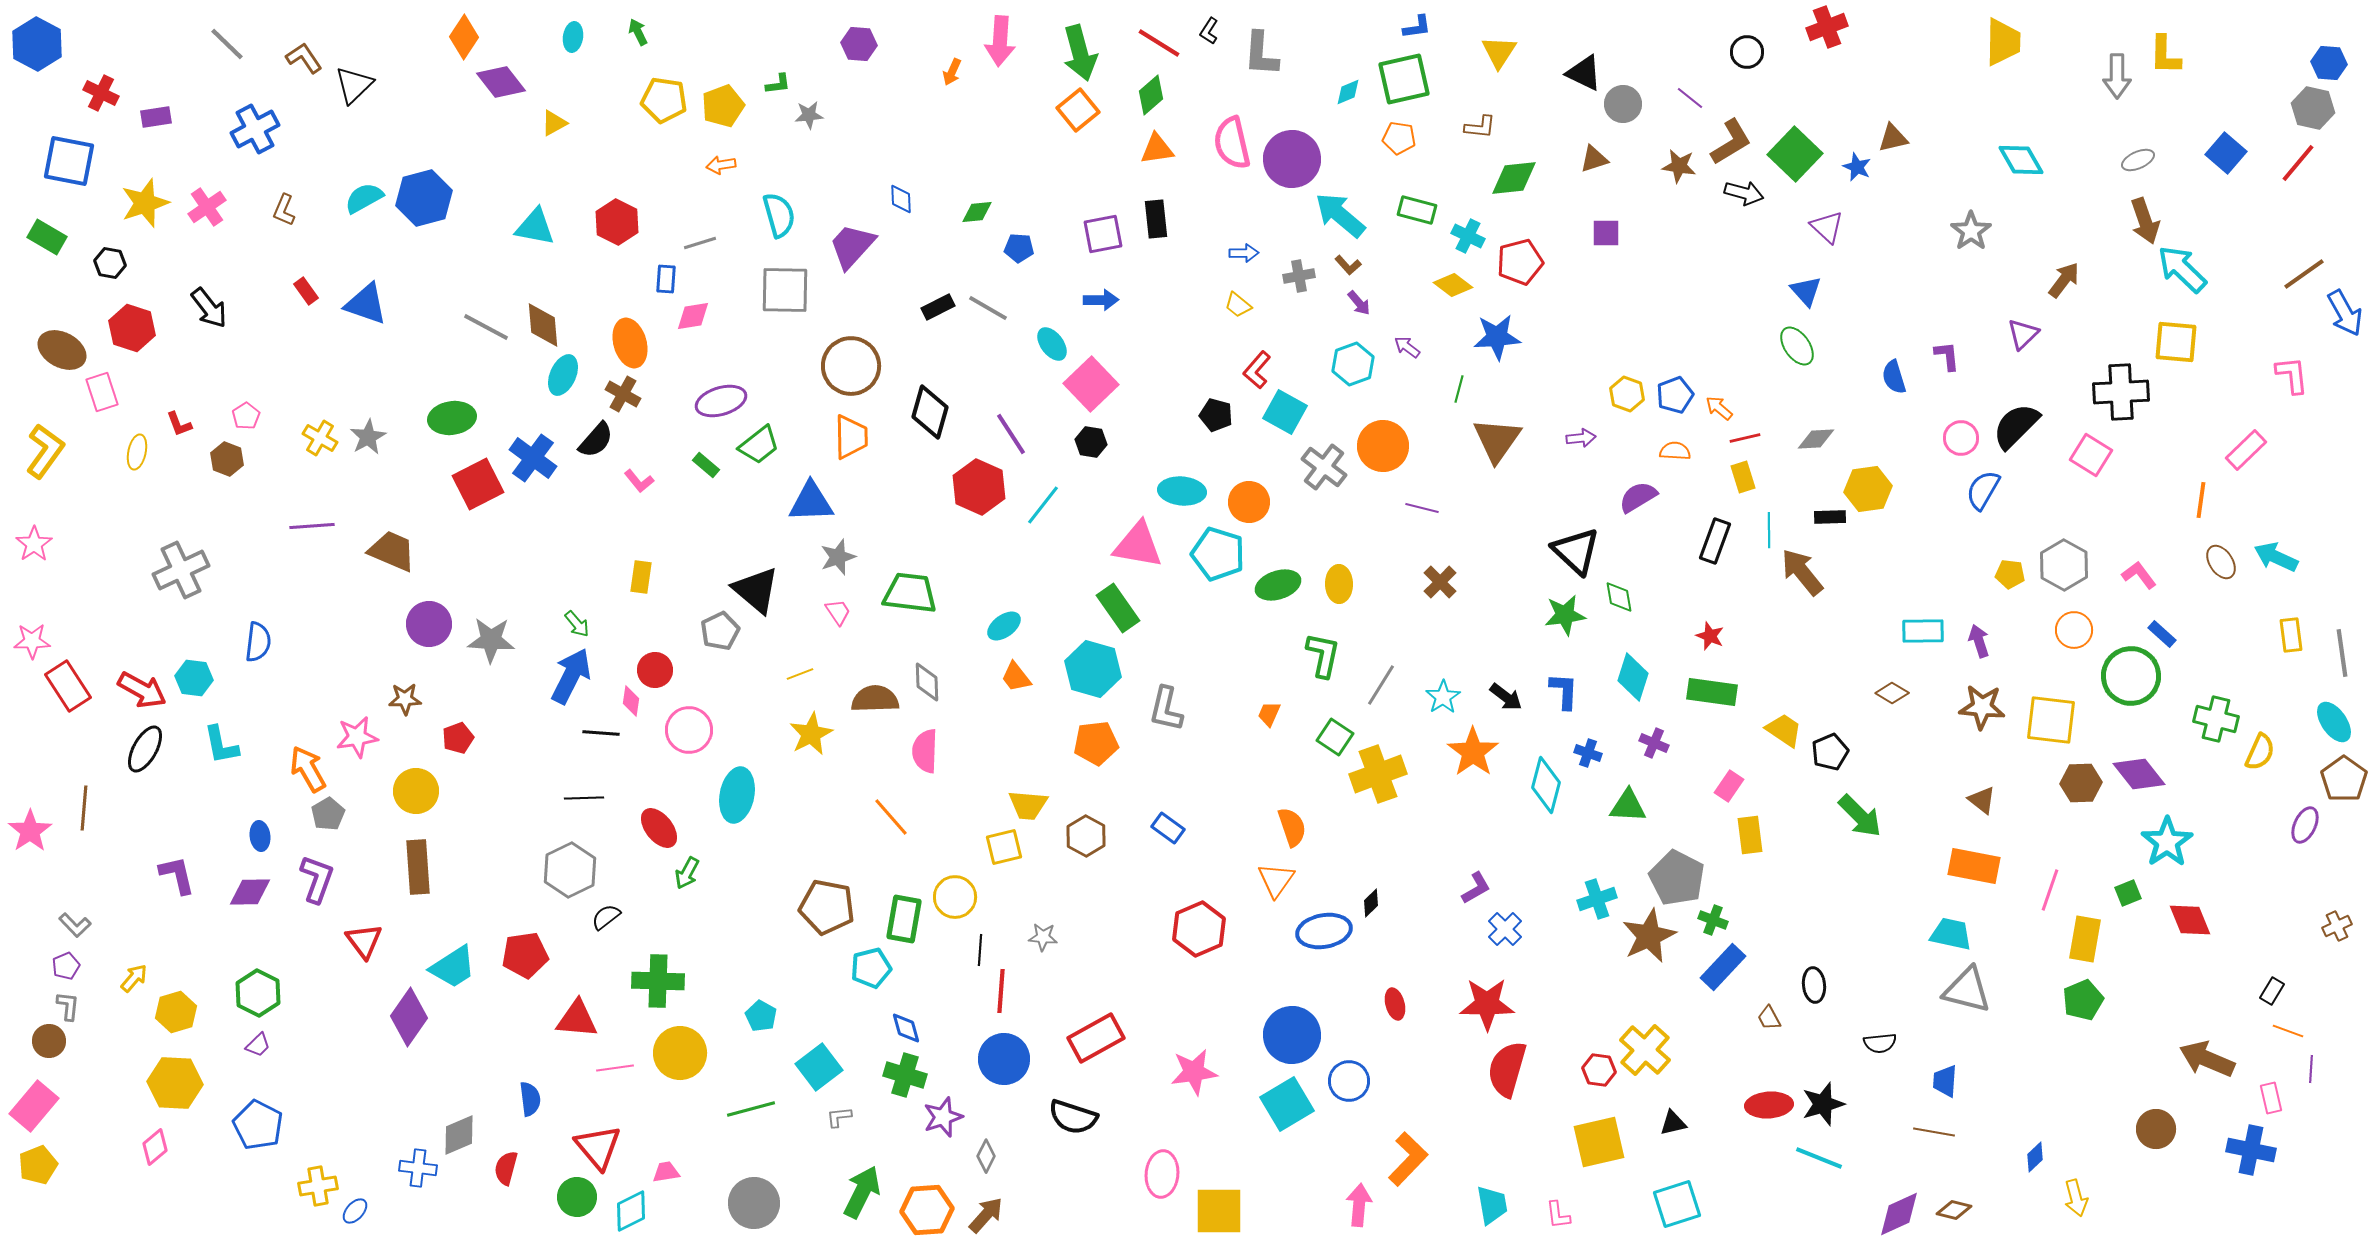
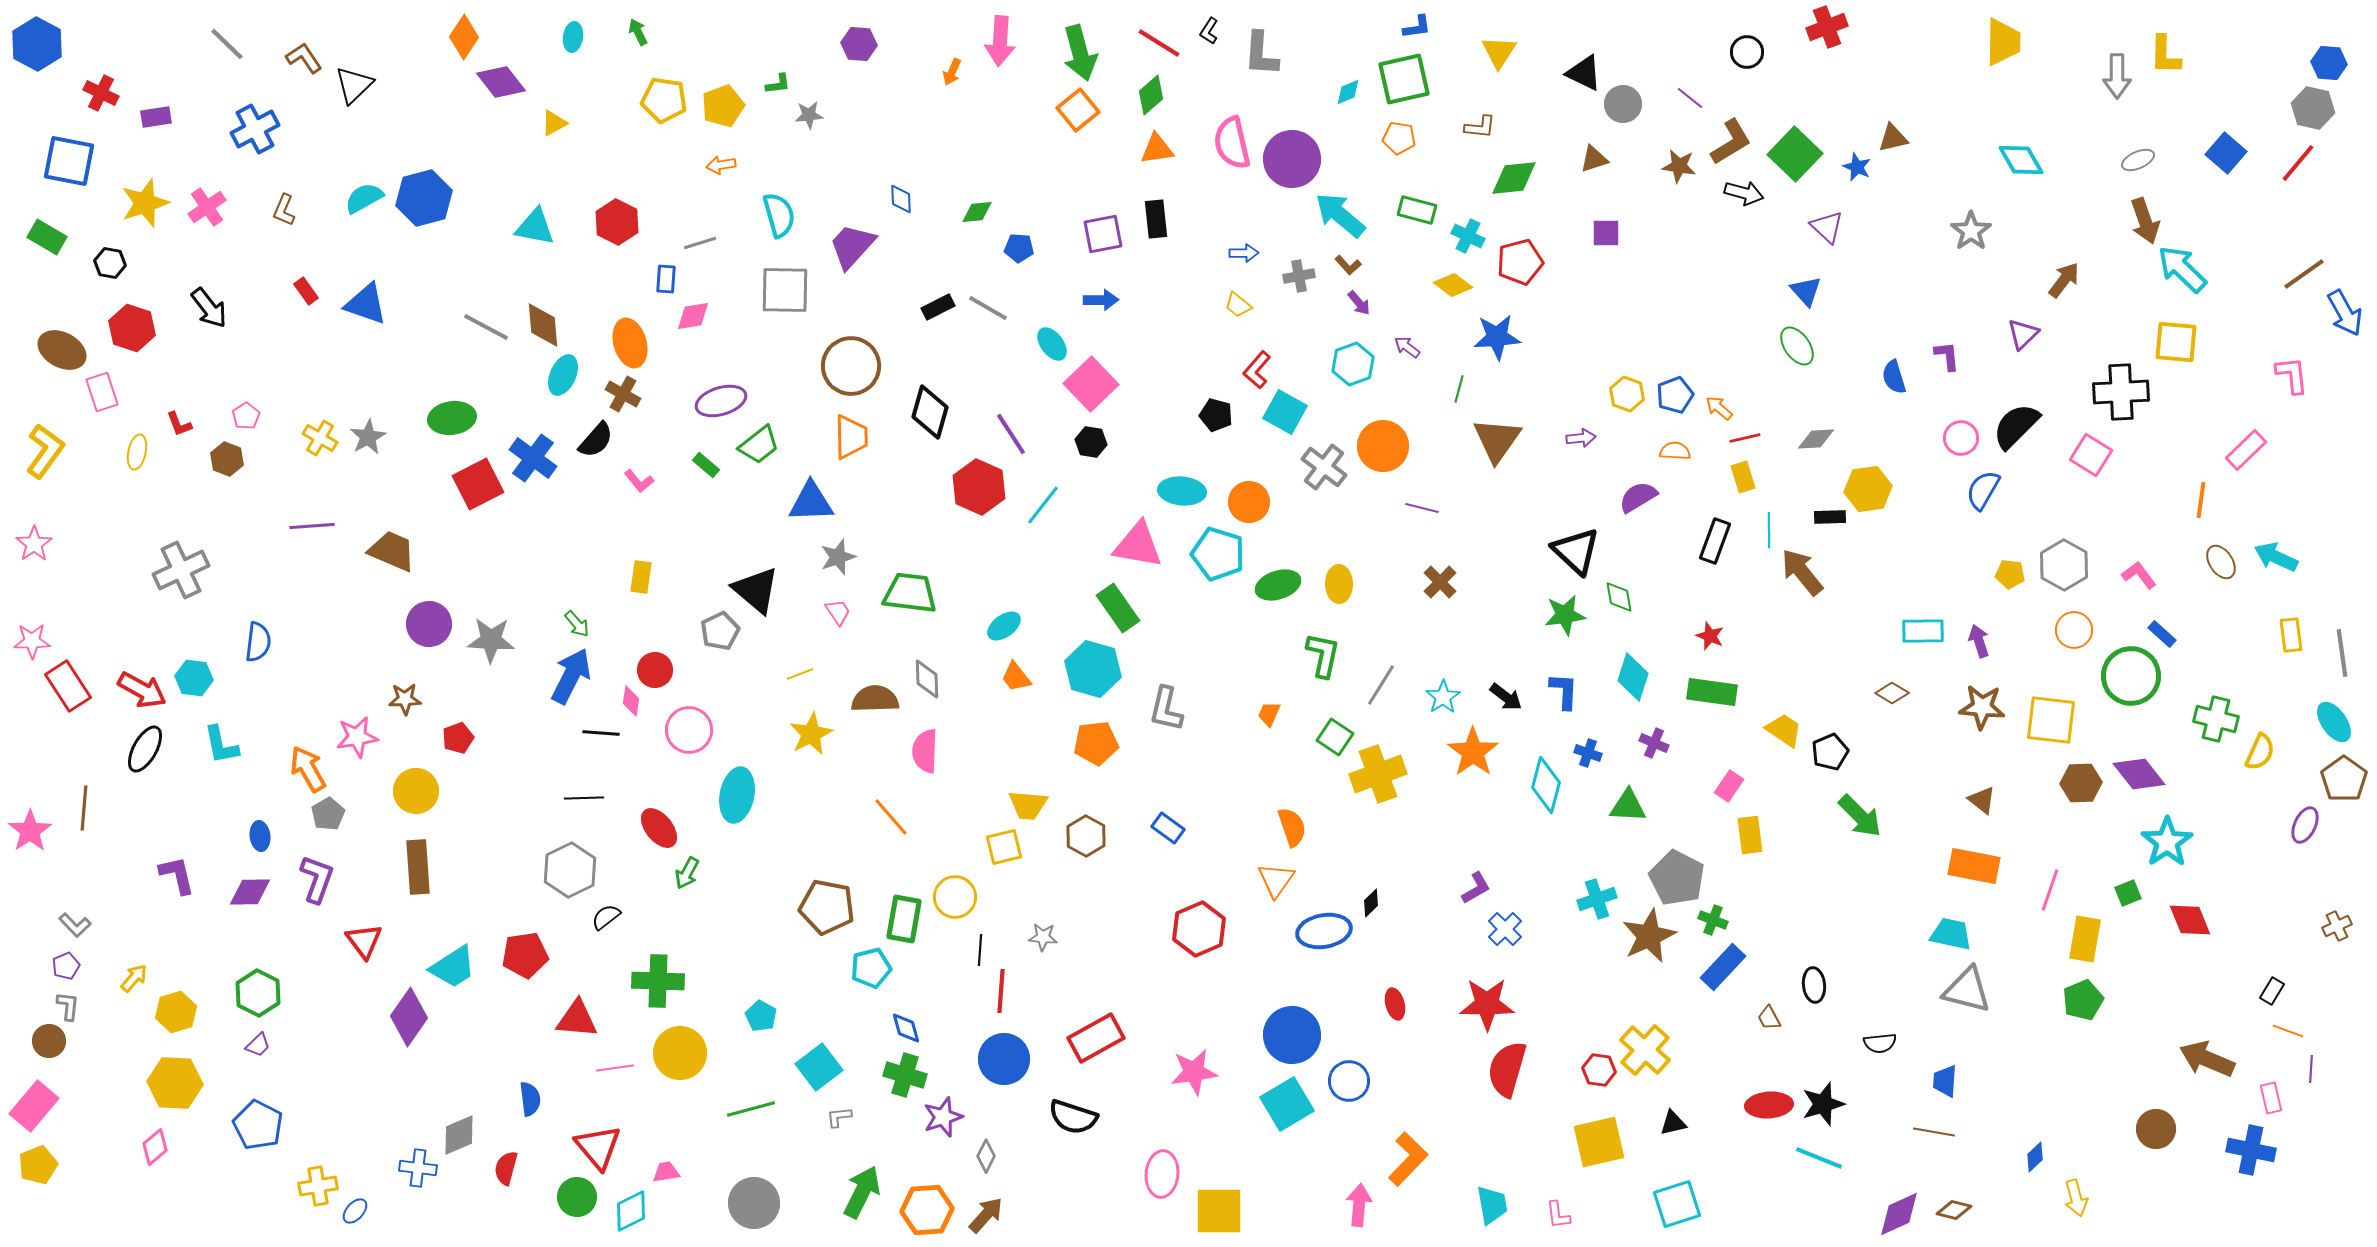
gray diamond at (927, 682): moved 3 px up
